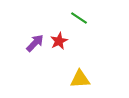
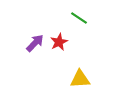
red star: moved 1 px down
